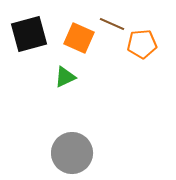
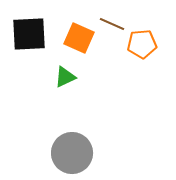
black square: rotated 12 degrees clockwise
